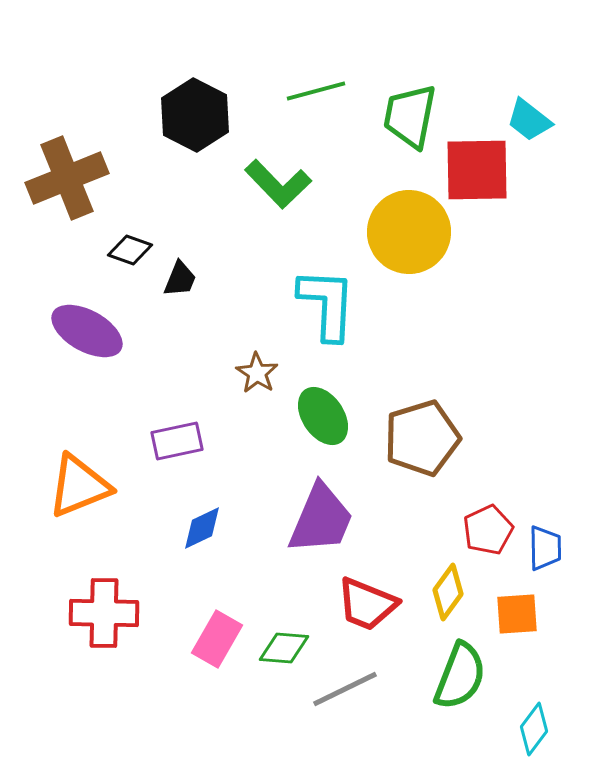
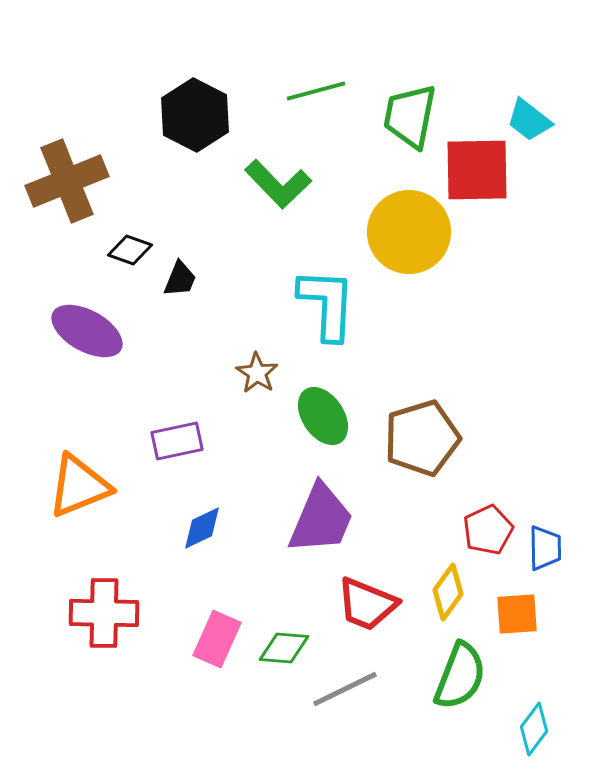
brown cross: moved 3 px down
pink rectangle: rotated 6 degrees counterclockwise
